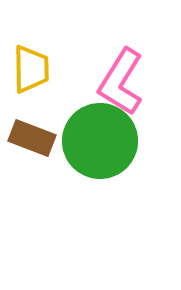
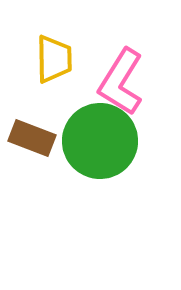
yellow trapezoid: moved 23 px right, 10 px up
